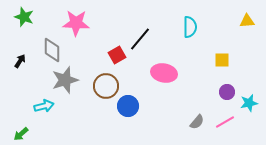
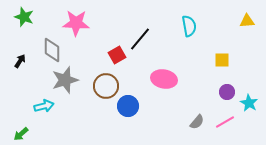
cyan semicircle: moved 1 px left, 1 px up; rotated 10 degrees counterclockwise
pink ellipse: moved 6 px down
cyan star: rotated 30 degrees counterclockwise
